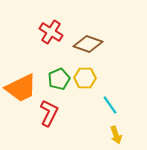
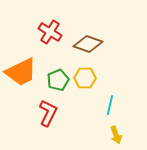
red cross: moved 1 px left
green pentagon: moved 1 px left, 1 px down
orange trapezoid: moved 16 px up
cyan line: rotated 48 degrees clockwise
red L-shape: moved 1 px left
